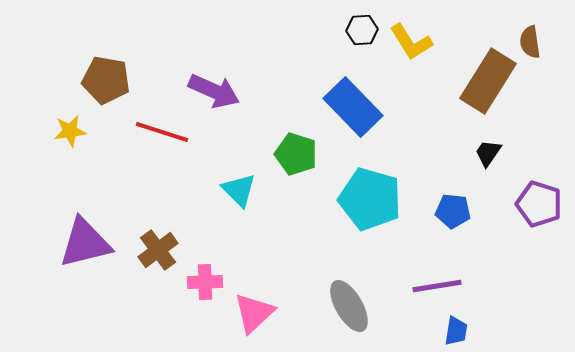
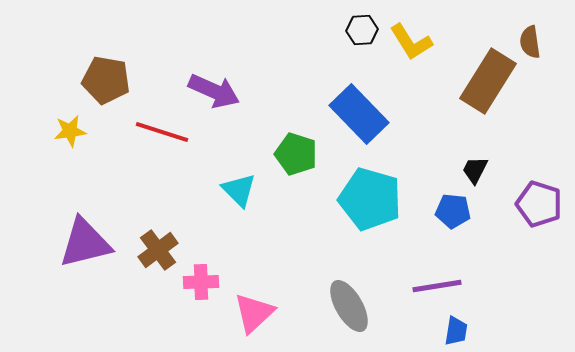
blue rectangle: moved 6 px right, 7 px down
black trapezoid: moved 13 px left, 17 px down; rotated 8 degrees counterclockwise
pink cross: moved 4 px left
